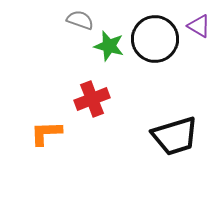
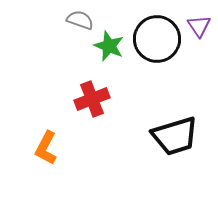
purple triangle: rotated 25 degrees clockwise
black circle: moved 2 px right
green star: rotated 8 degrees clockwise
orange L-shape: moved 15 px down; rotated 60 degrees counterclockwise
